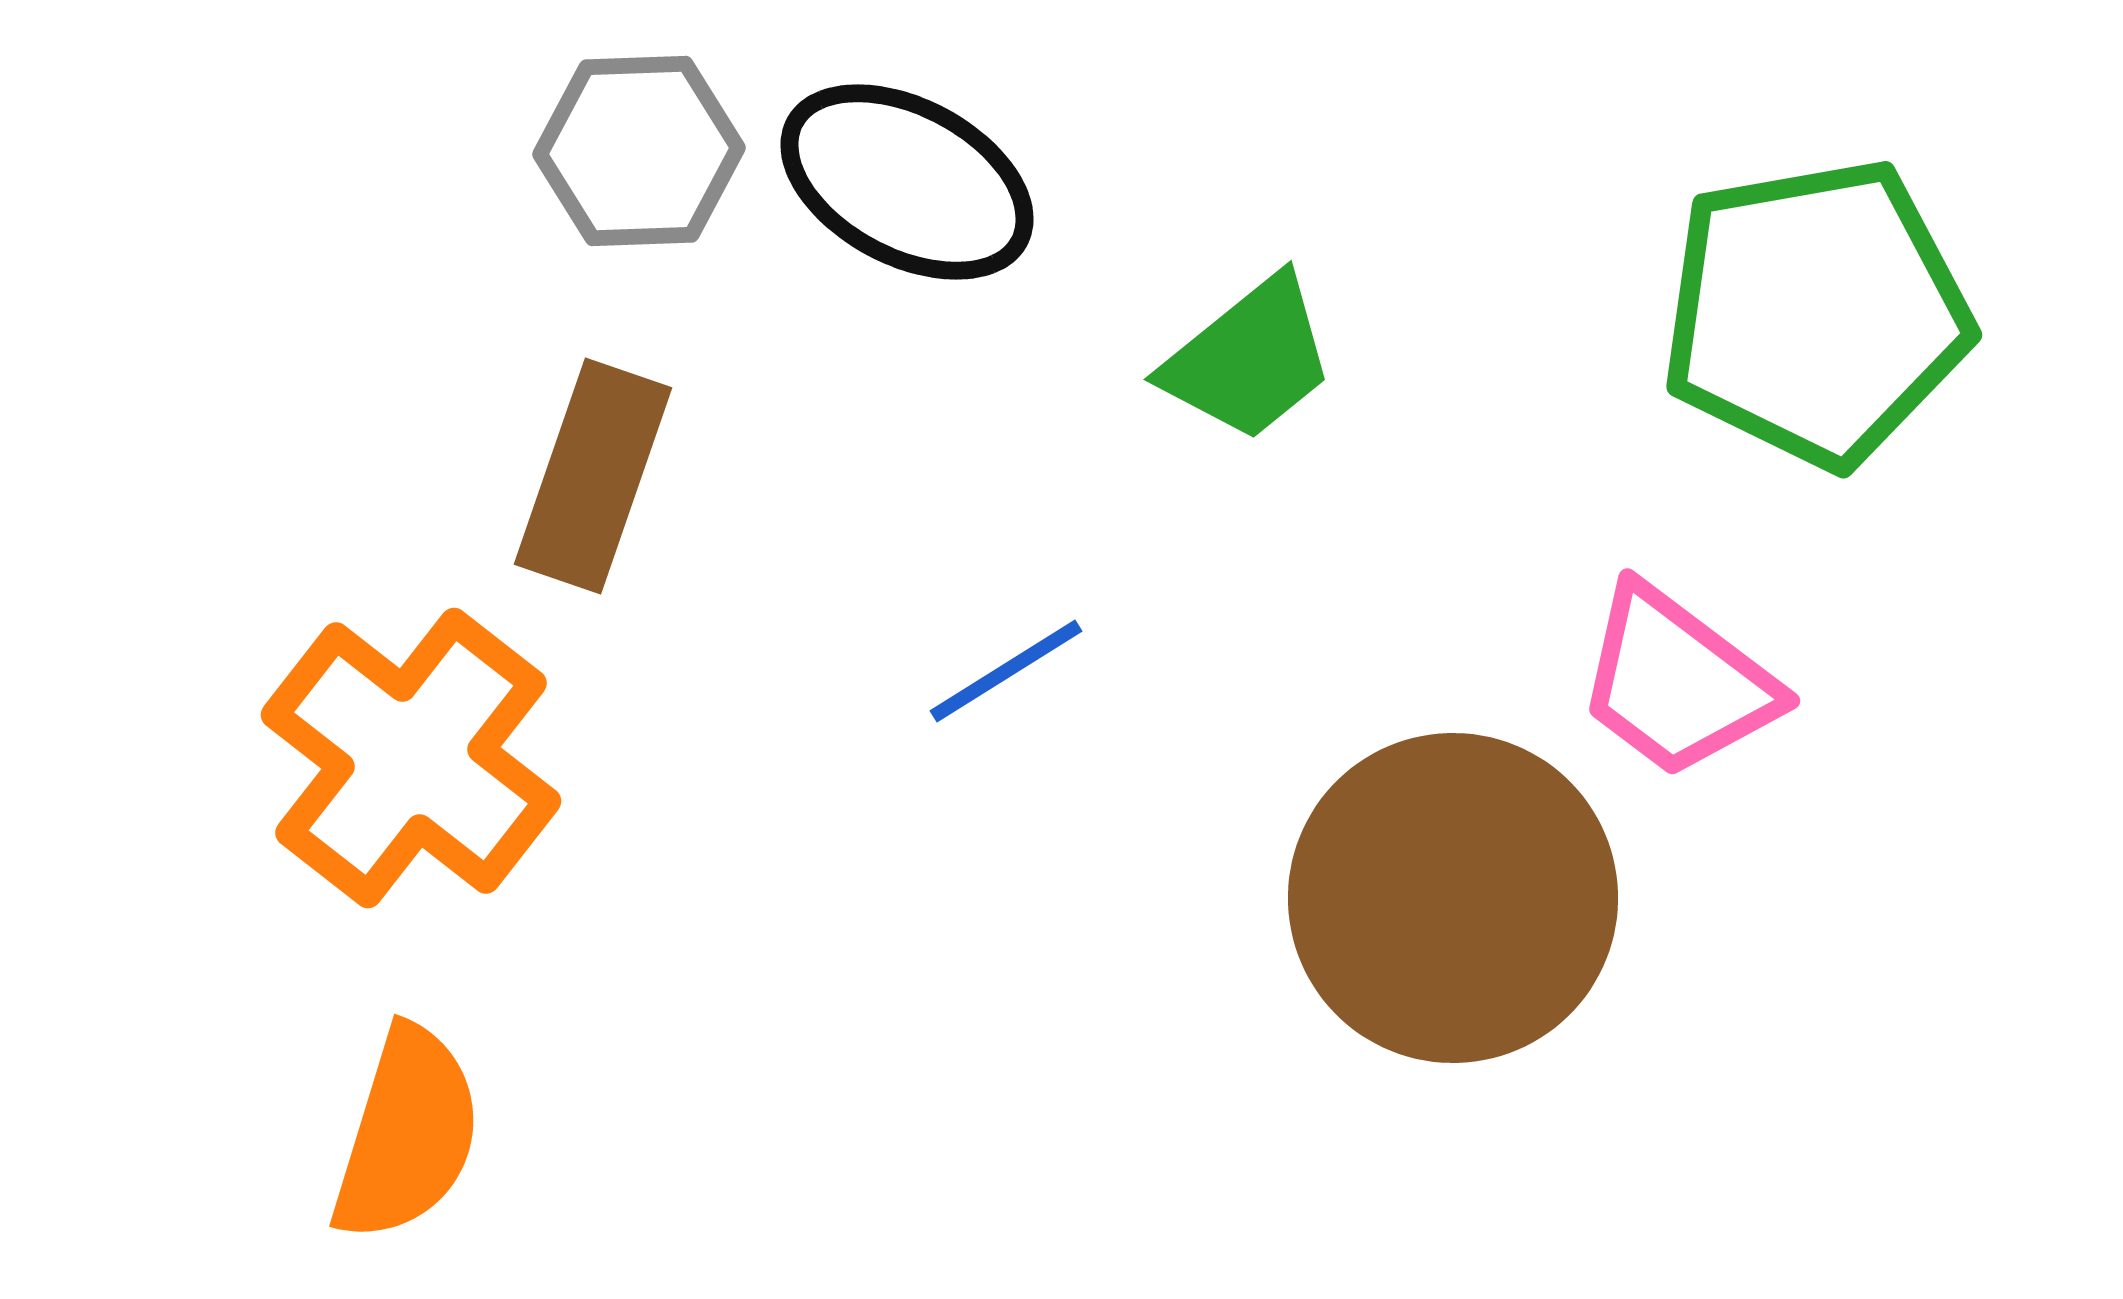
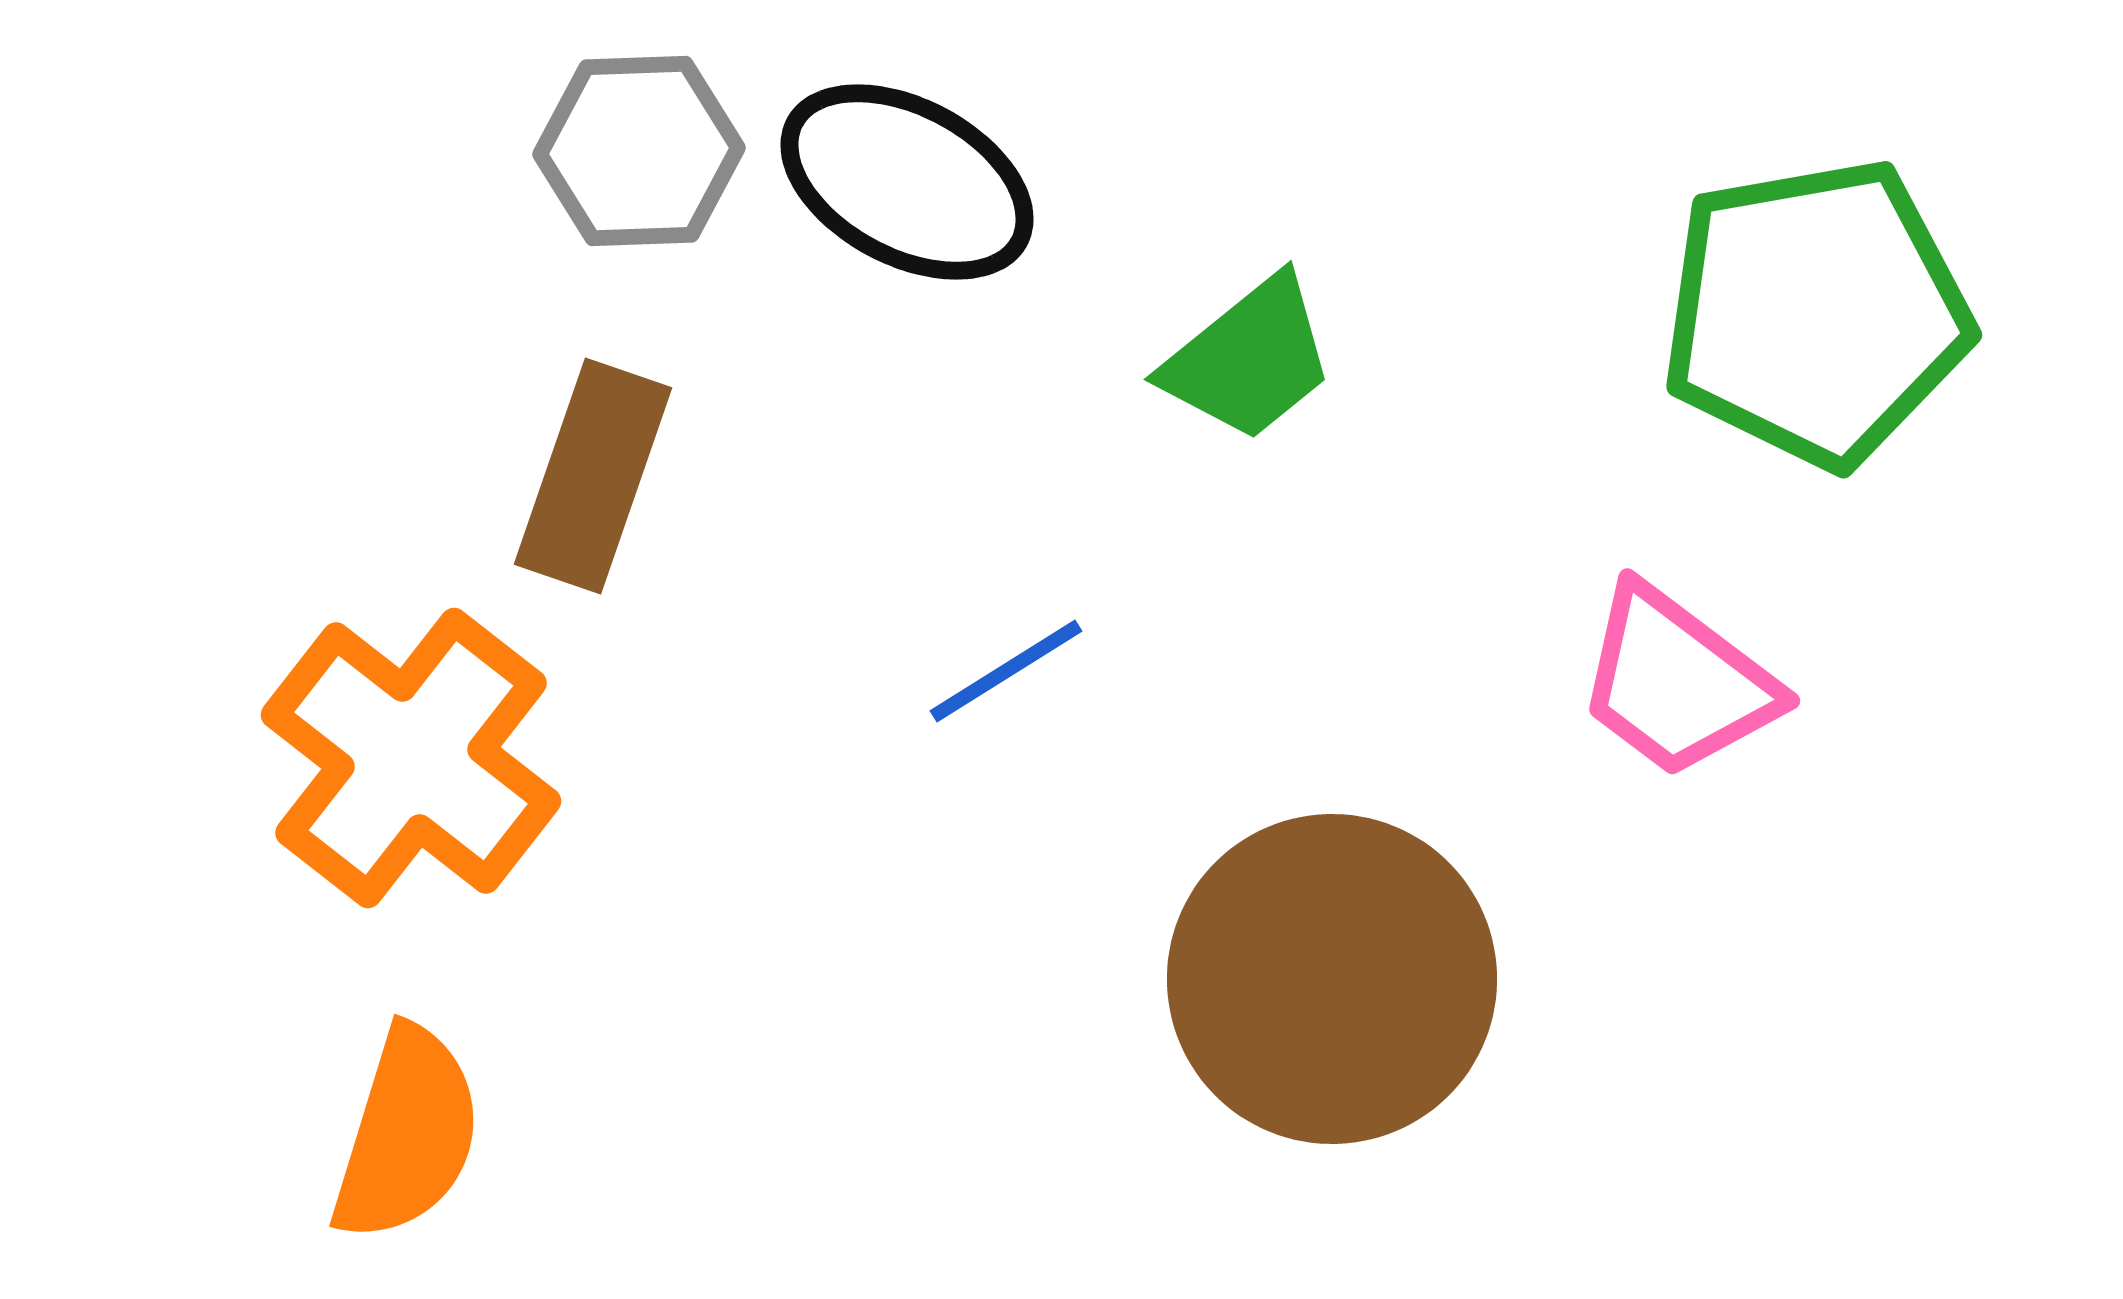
brown circle: moved 121 px left, 81 px down
